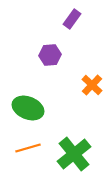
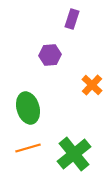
purple rectangle: rotated 18 degrees counterclockwise
green ellipse: rotated 52 degrees clockwise
